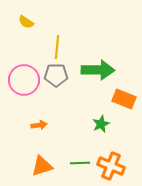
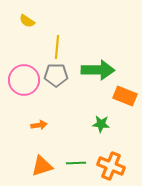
yellow semicircle: moved 1 px right, 1 px up
orange rectangle: moved 1 px right, 3 px up
green star: rotated 30 degrees clockwise
green line: moved 4 px left
